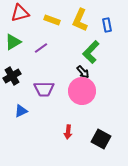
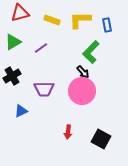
yellow L-shape: rotated 65 degrees clockwise
